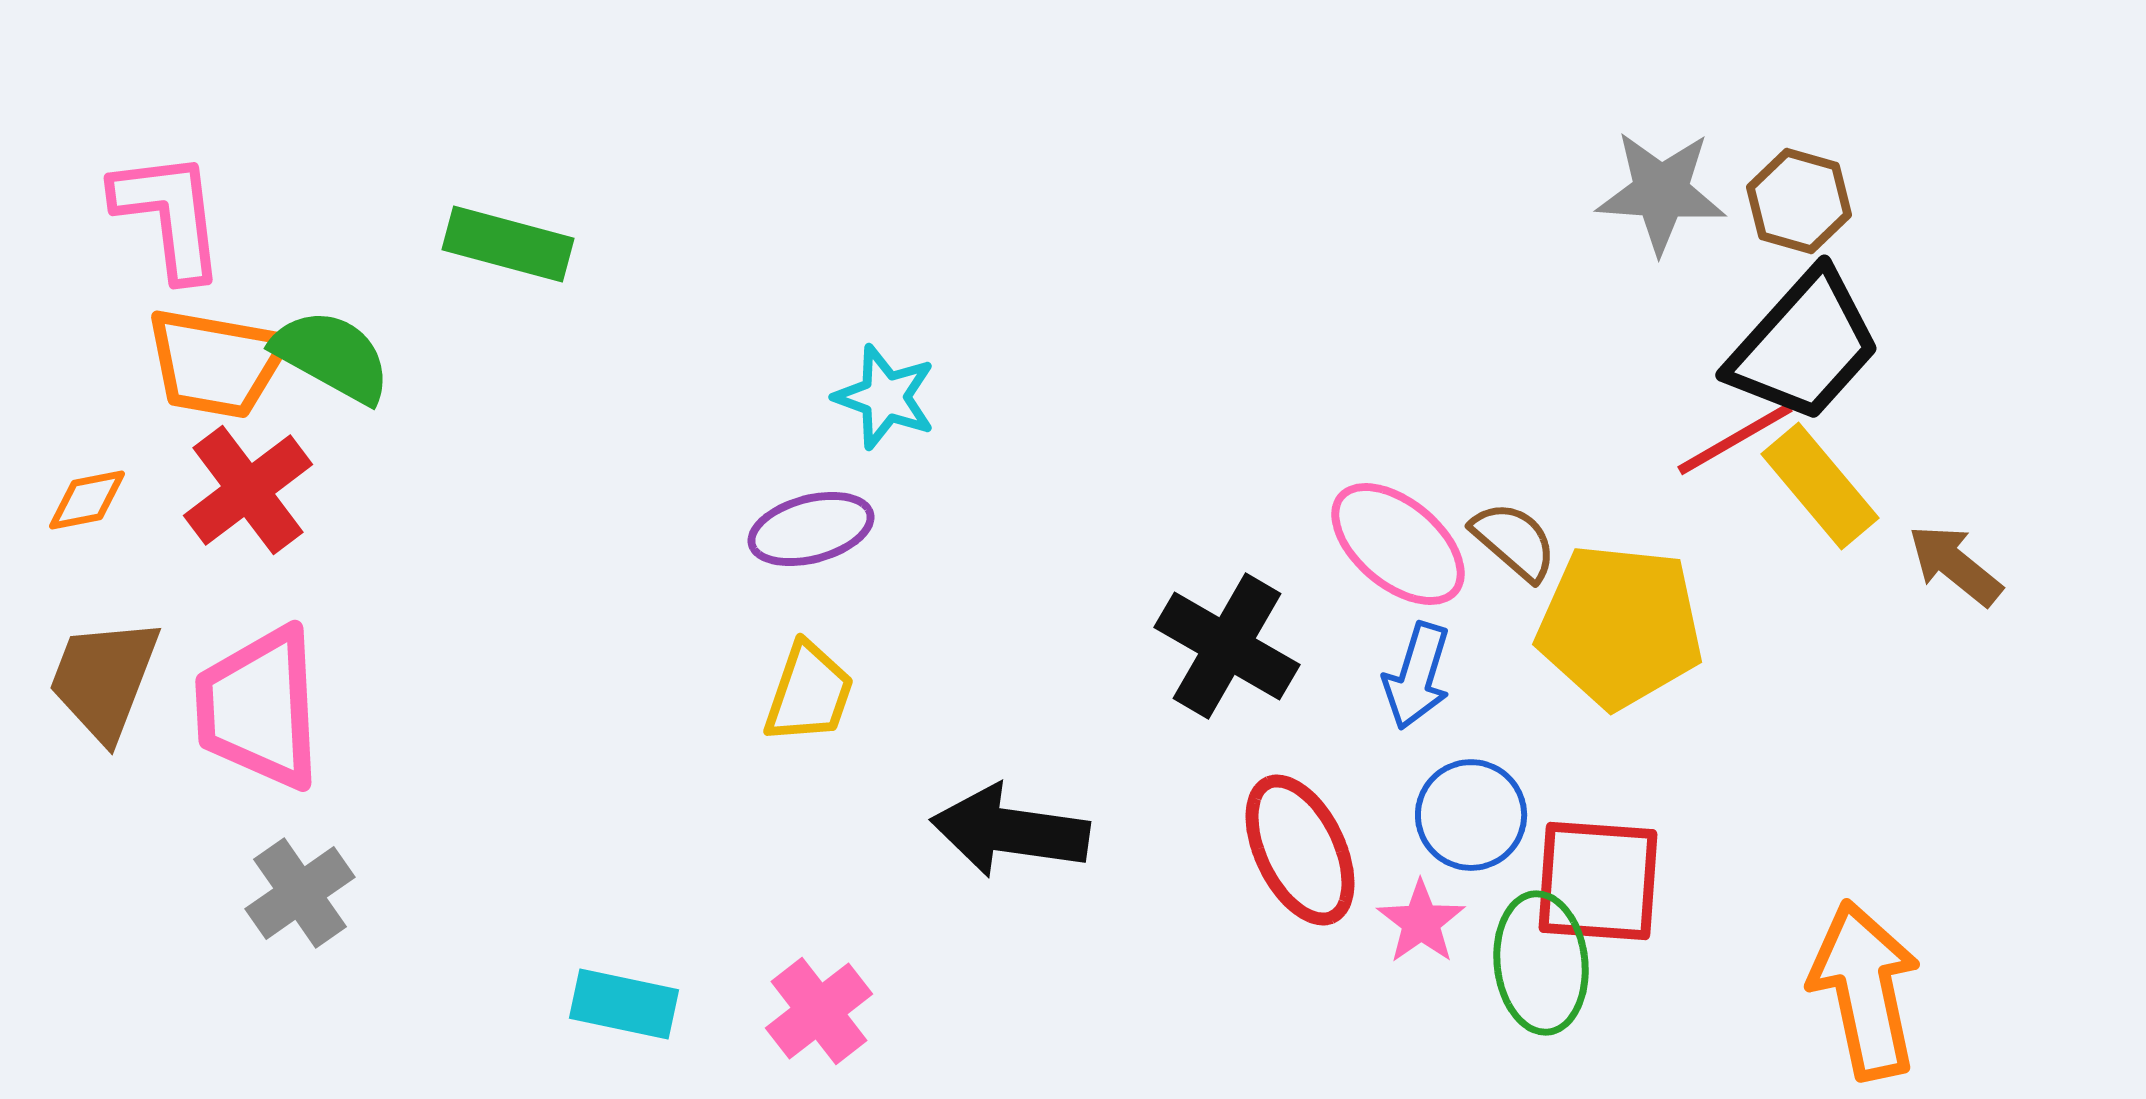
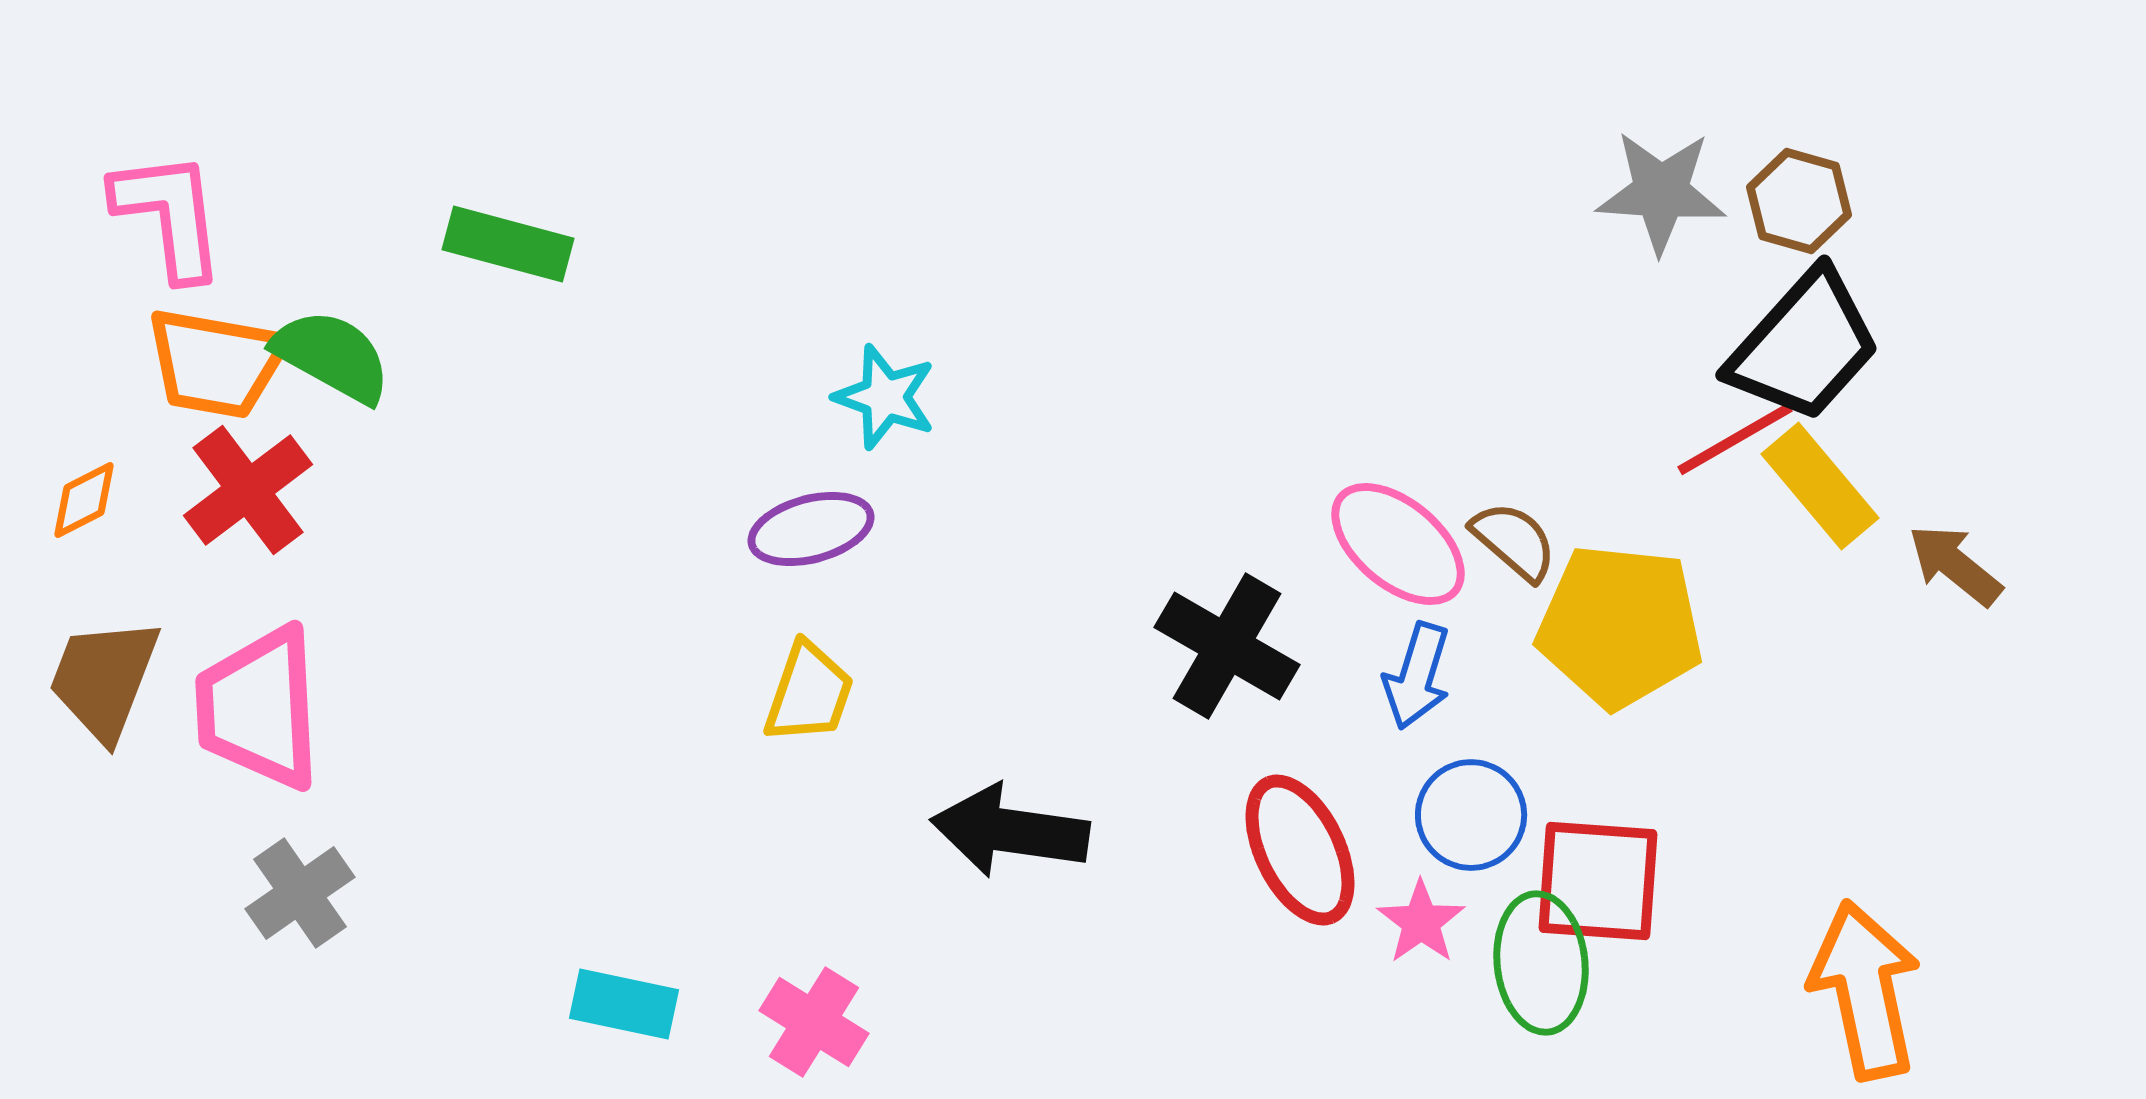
orange diamond: moved 3 px left; rotated 16 degrees counterclockwise
pink cross: moved 5 px left, 11 px down; rotated 20 degrees counterclockwise
